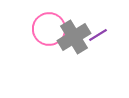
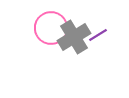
pink circle: moved 2 px right, 1 px up
